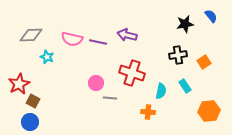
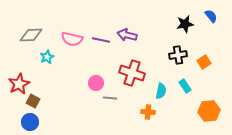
purple line: moved 3 px right, 2 px up
cyan star: rotated 24 degrees clockwise
